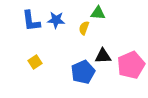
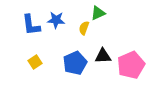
green triangle: rotated 28 degrees counterclockwise
blue L-shape: moved 4 px down
blue pentagon: moved 8 px left, 9 px up
